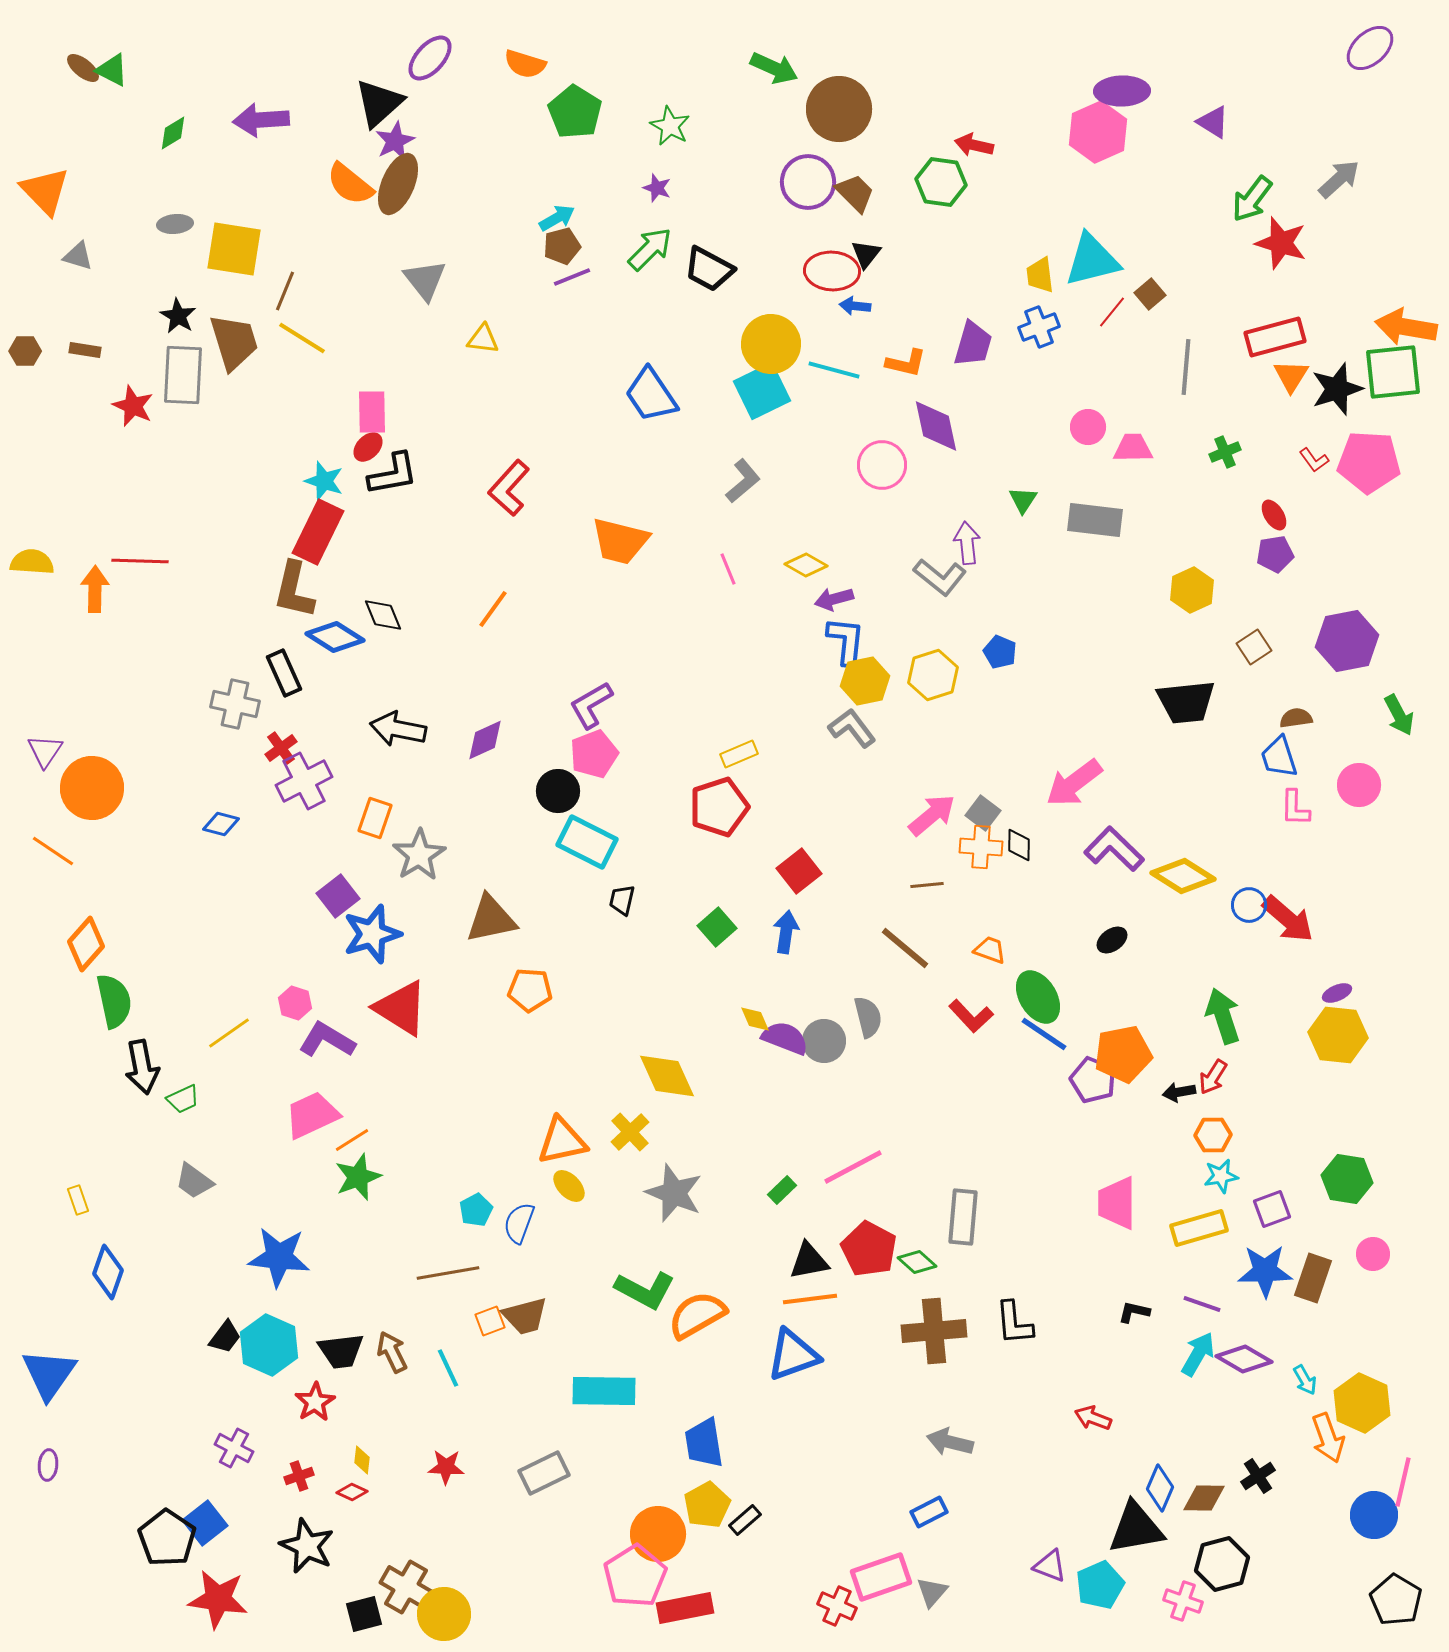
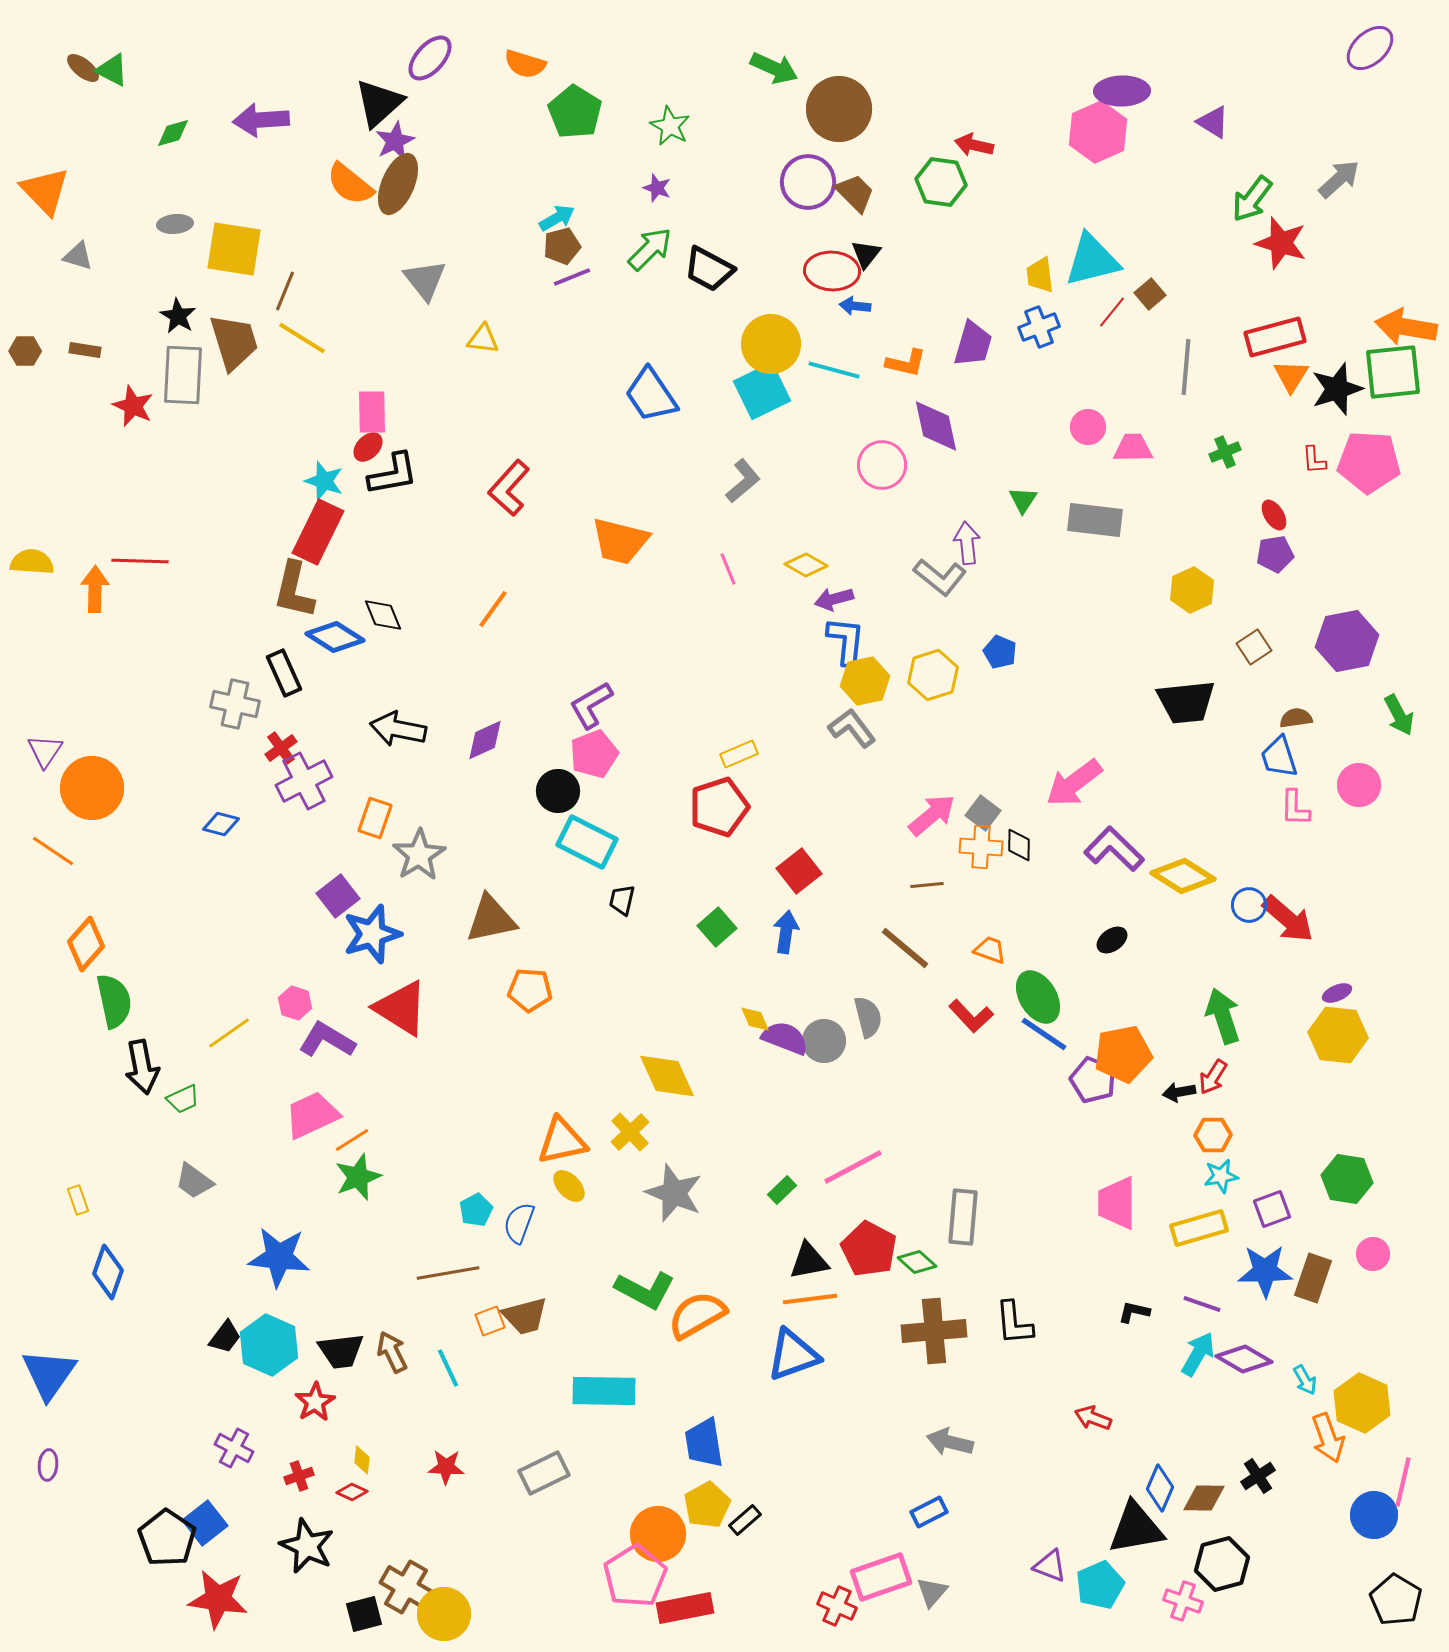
green diamond at (173, 133): rotated 15 degrees clockwise
red L-shape at (1314, 460): rotated 32 degrees clockwise
